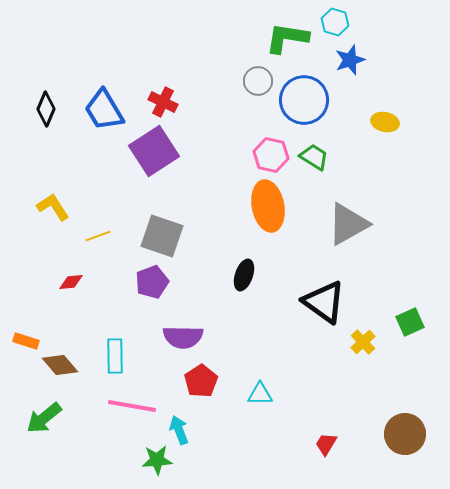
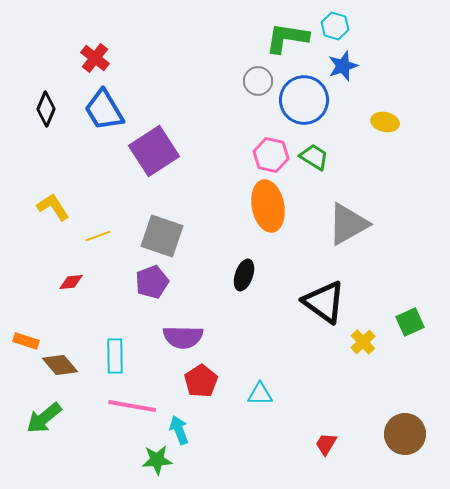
cyan hexagon: moved 4 px down
blue star: moved 7 px left, 6 px down
red cross: moved 68 px left, 44 px up; rotated 12 degrees clockwise
